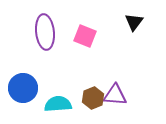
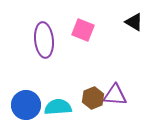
black triangle: rotated 36 degrees counterclockwise
purple ellipse: moved 1 px left, 8 px down
pink square: moved 2 px left, 6 px up
blue circle: moved 3 px right, 17 px down
cyan semicircle: moved 3 px down
